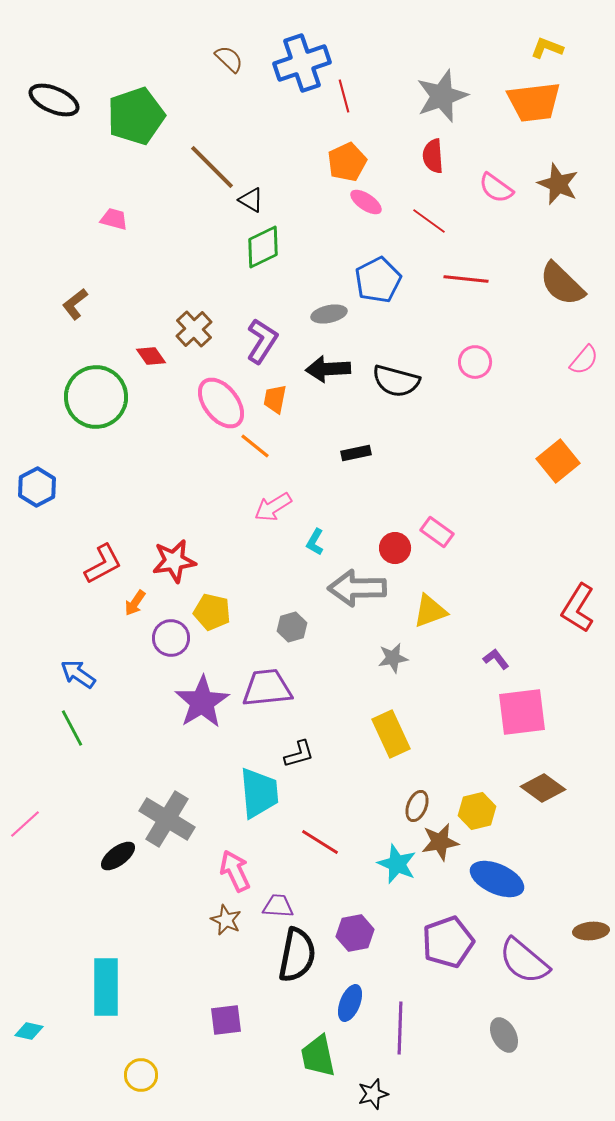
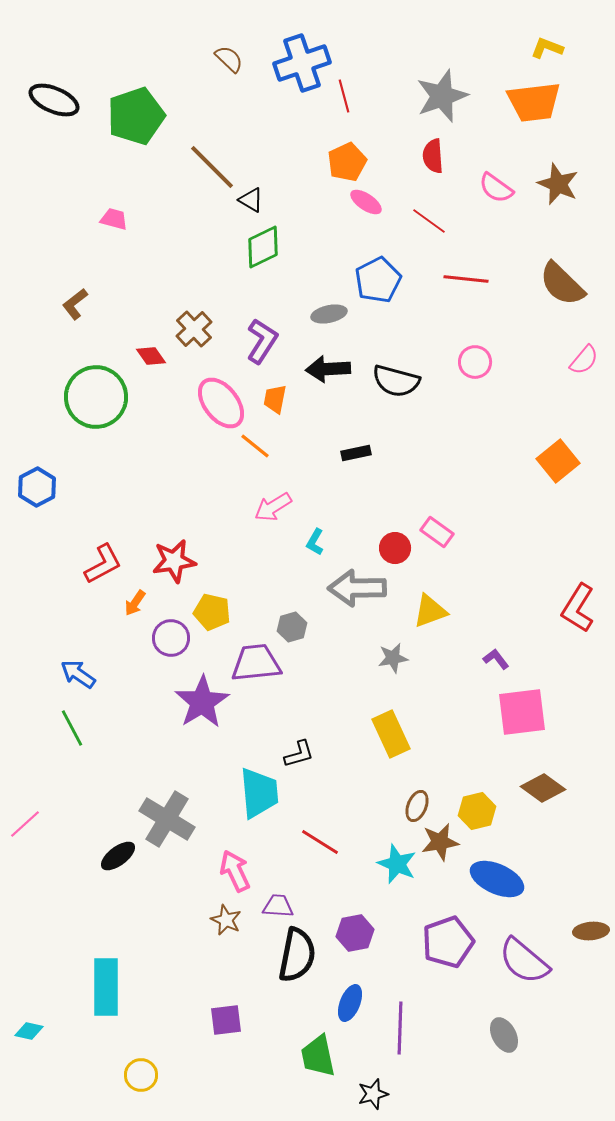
purple trapezoid at (267, 688): moved 11 px left, 25 px up
